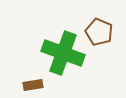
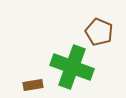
green cross: moved 9 px right, 14 px down
